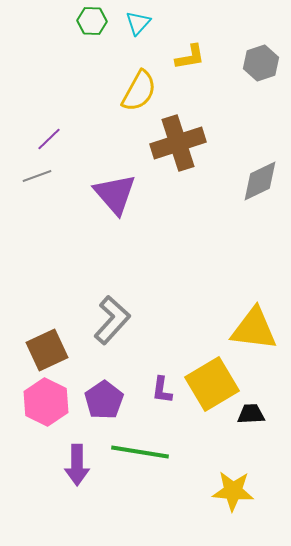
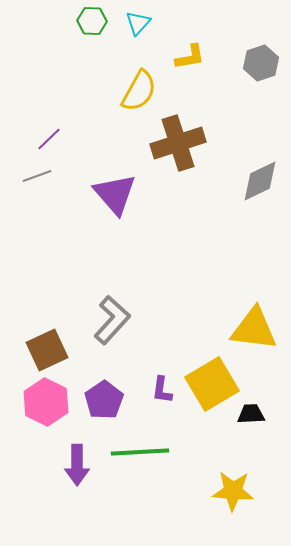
green line: rotated 12 degrees counterclockwise
